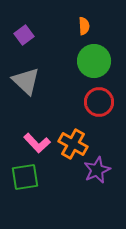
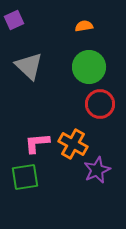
orange semicircle: rotated 96 degrees counterclockwise
purple square: moved 10 px left, 15 px up; rotated 12 degrees clockwise
green circle: moved 5 px left, 6 px down
gray triangle: moved 3 px right, 15 px up
red circle: moved 1 px right, 2 px down
pink L-shape: rotated 128 degrees clockwise
